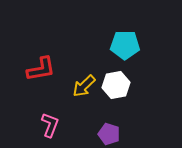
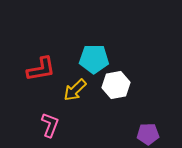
cyan pentagon: moved 31 px left, 14 px down
yellow arrow: moved 9 px left, 4 px down
purple pentagon: moved 39 px right; rotated 20 degrees counterclockwise
